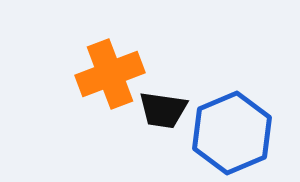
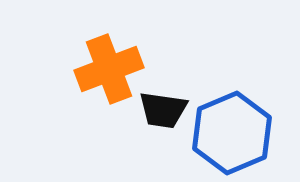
orange cross: moved 1 px left, 5 px up
